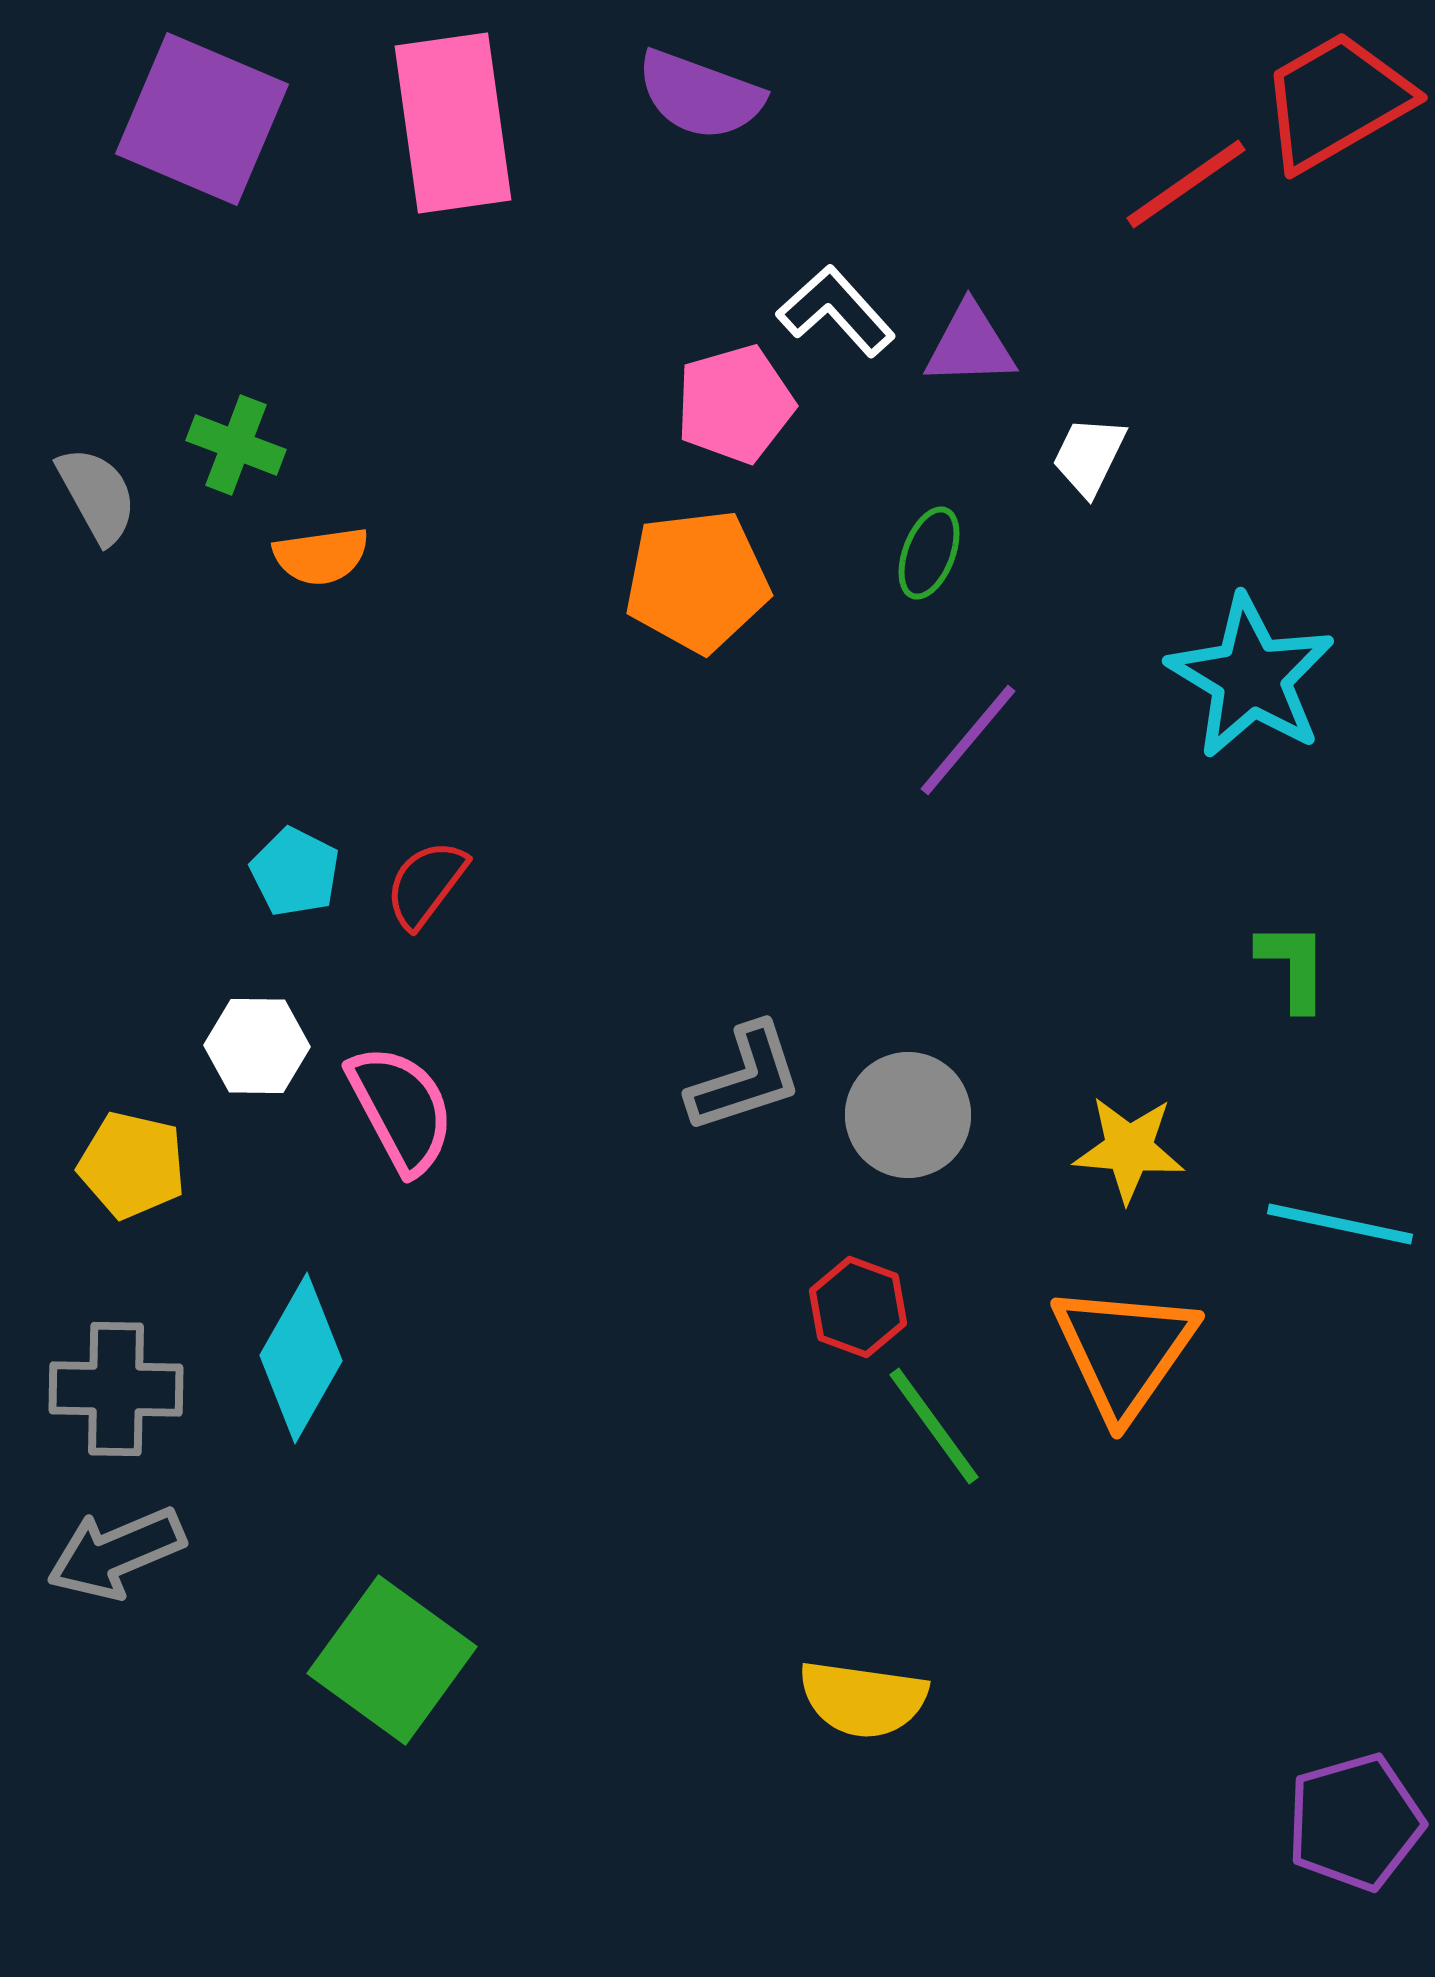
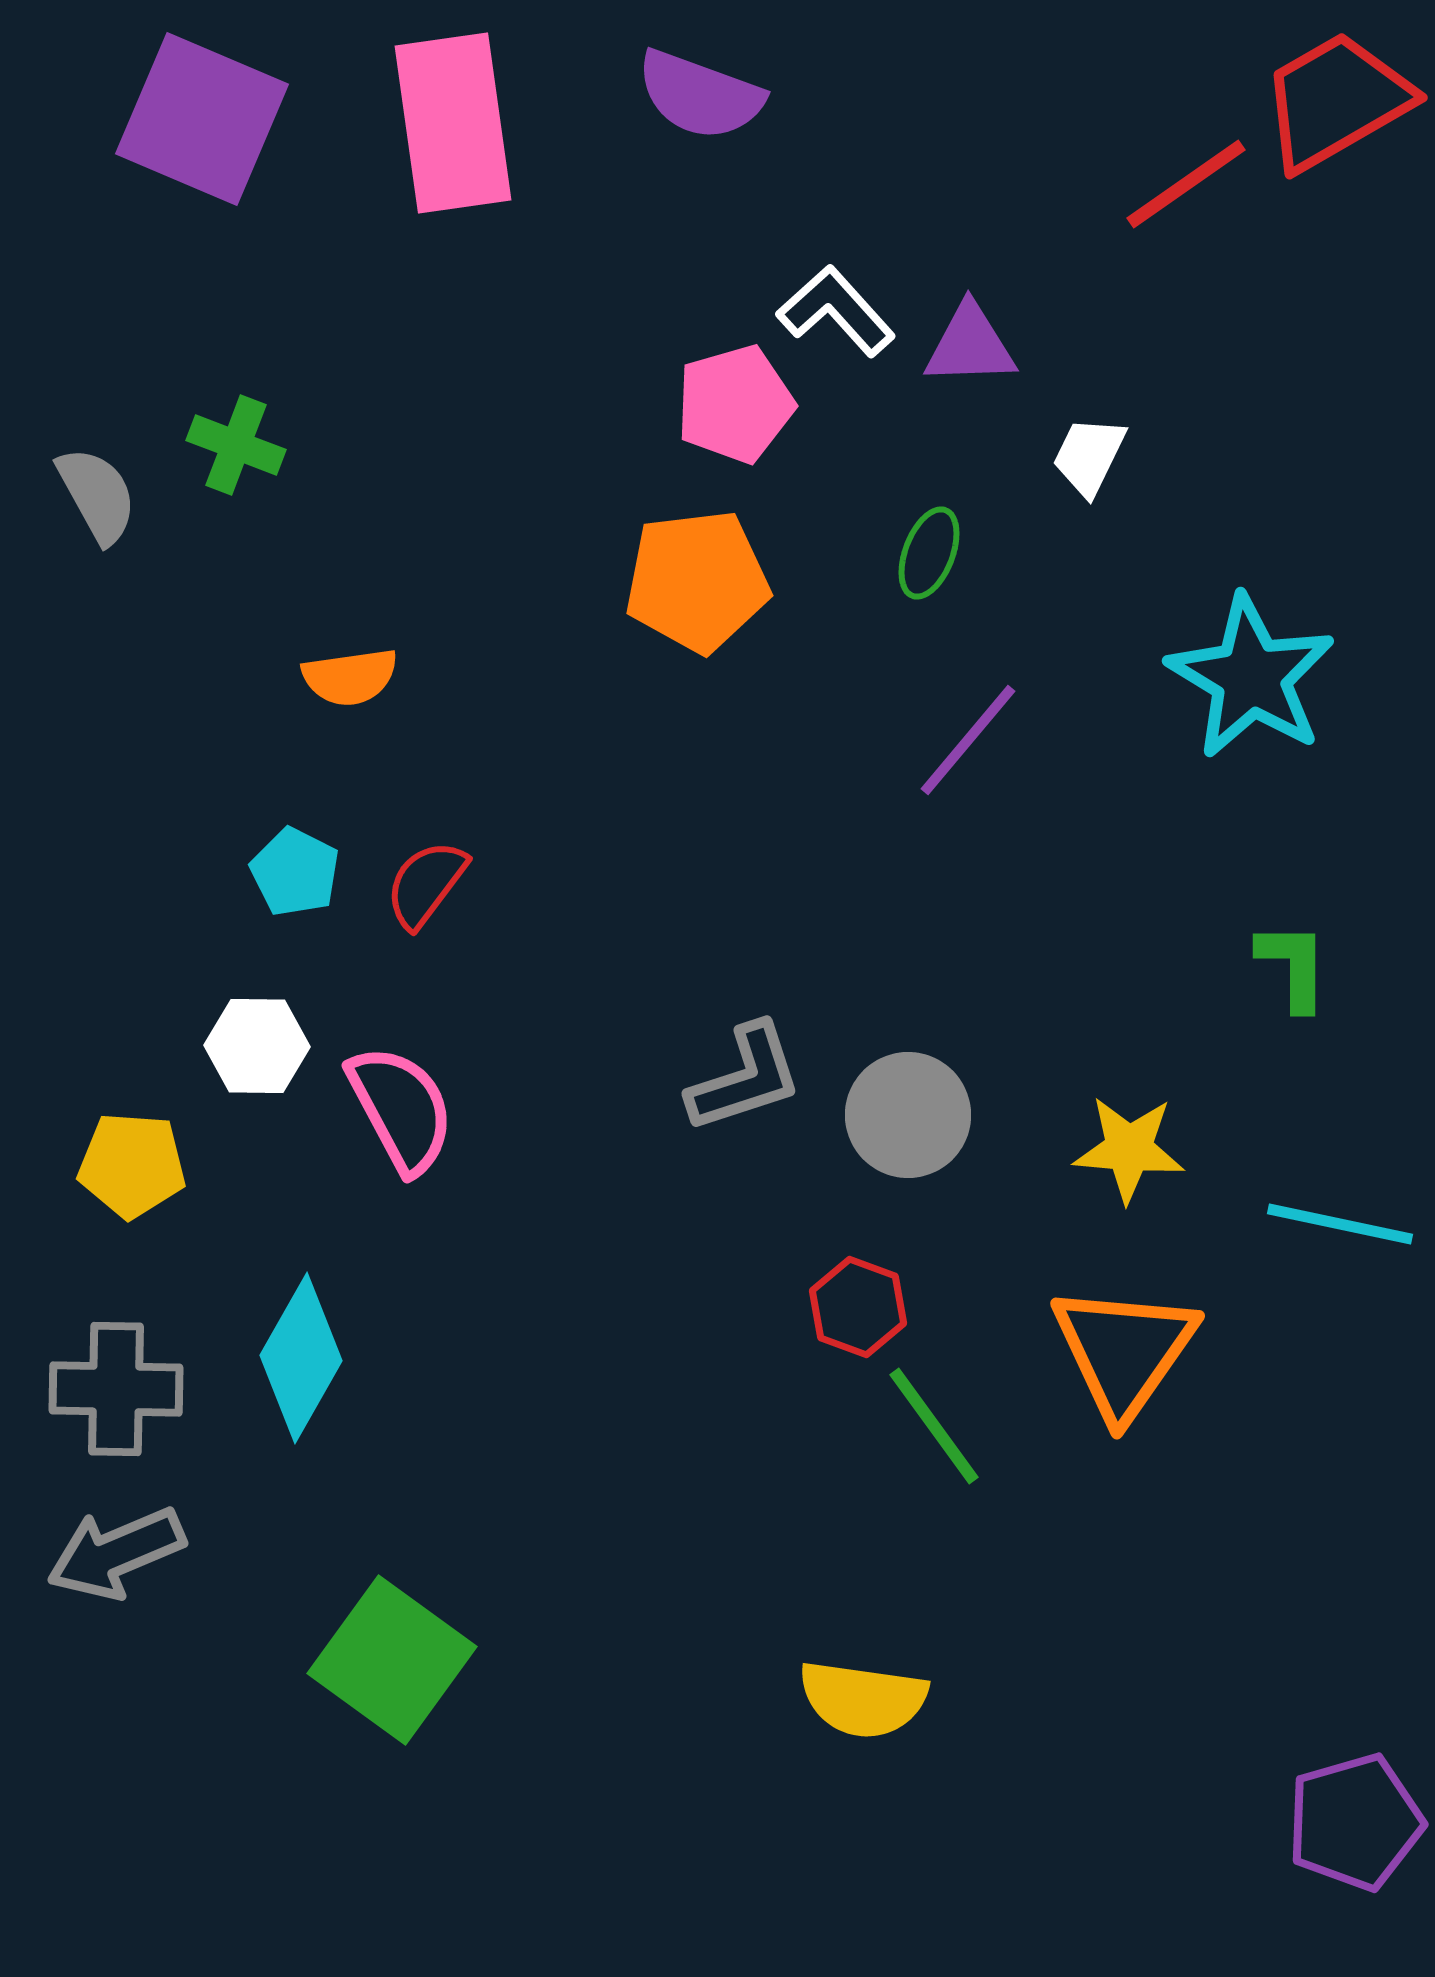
orange semicircle: moved 29 px right, 121 px down
yellow pentagon: rotated 9 degrees counterclockwise
